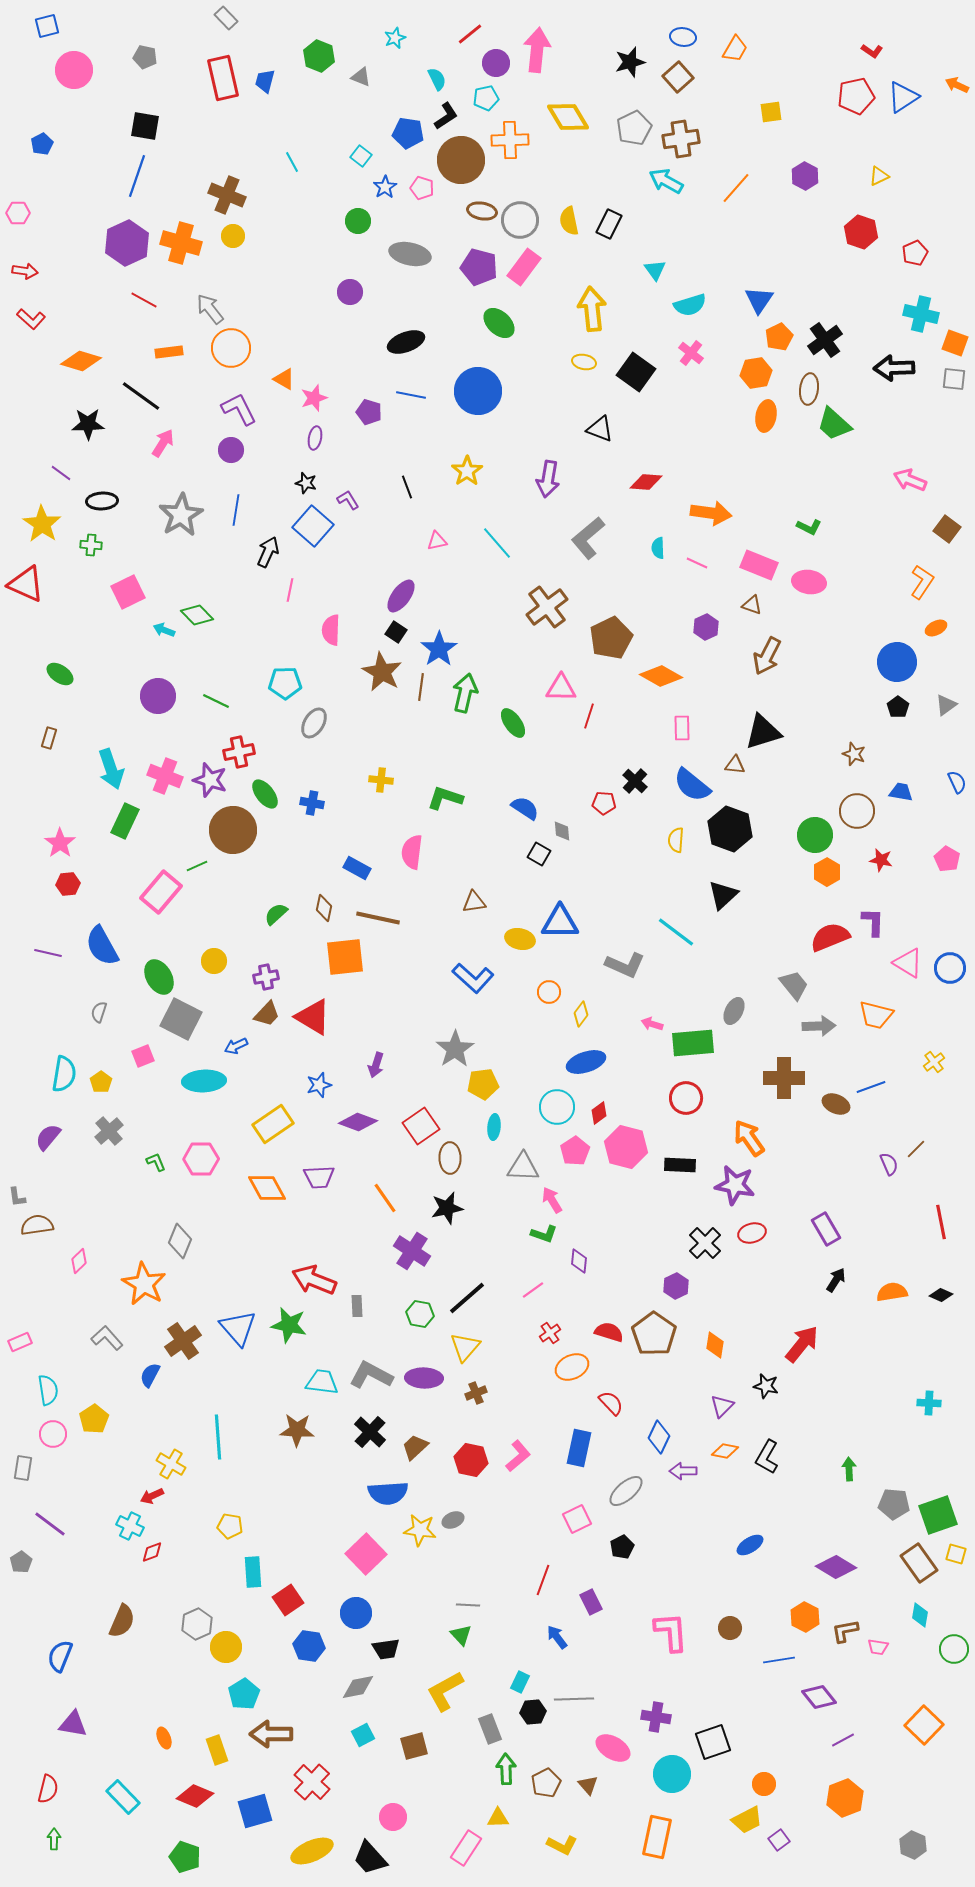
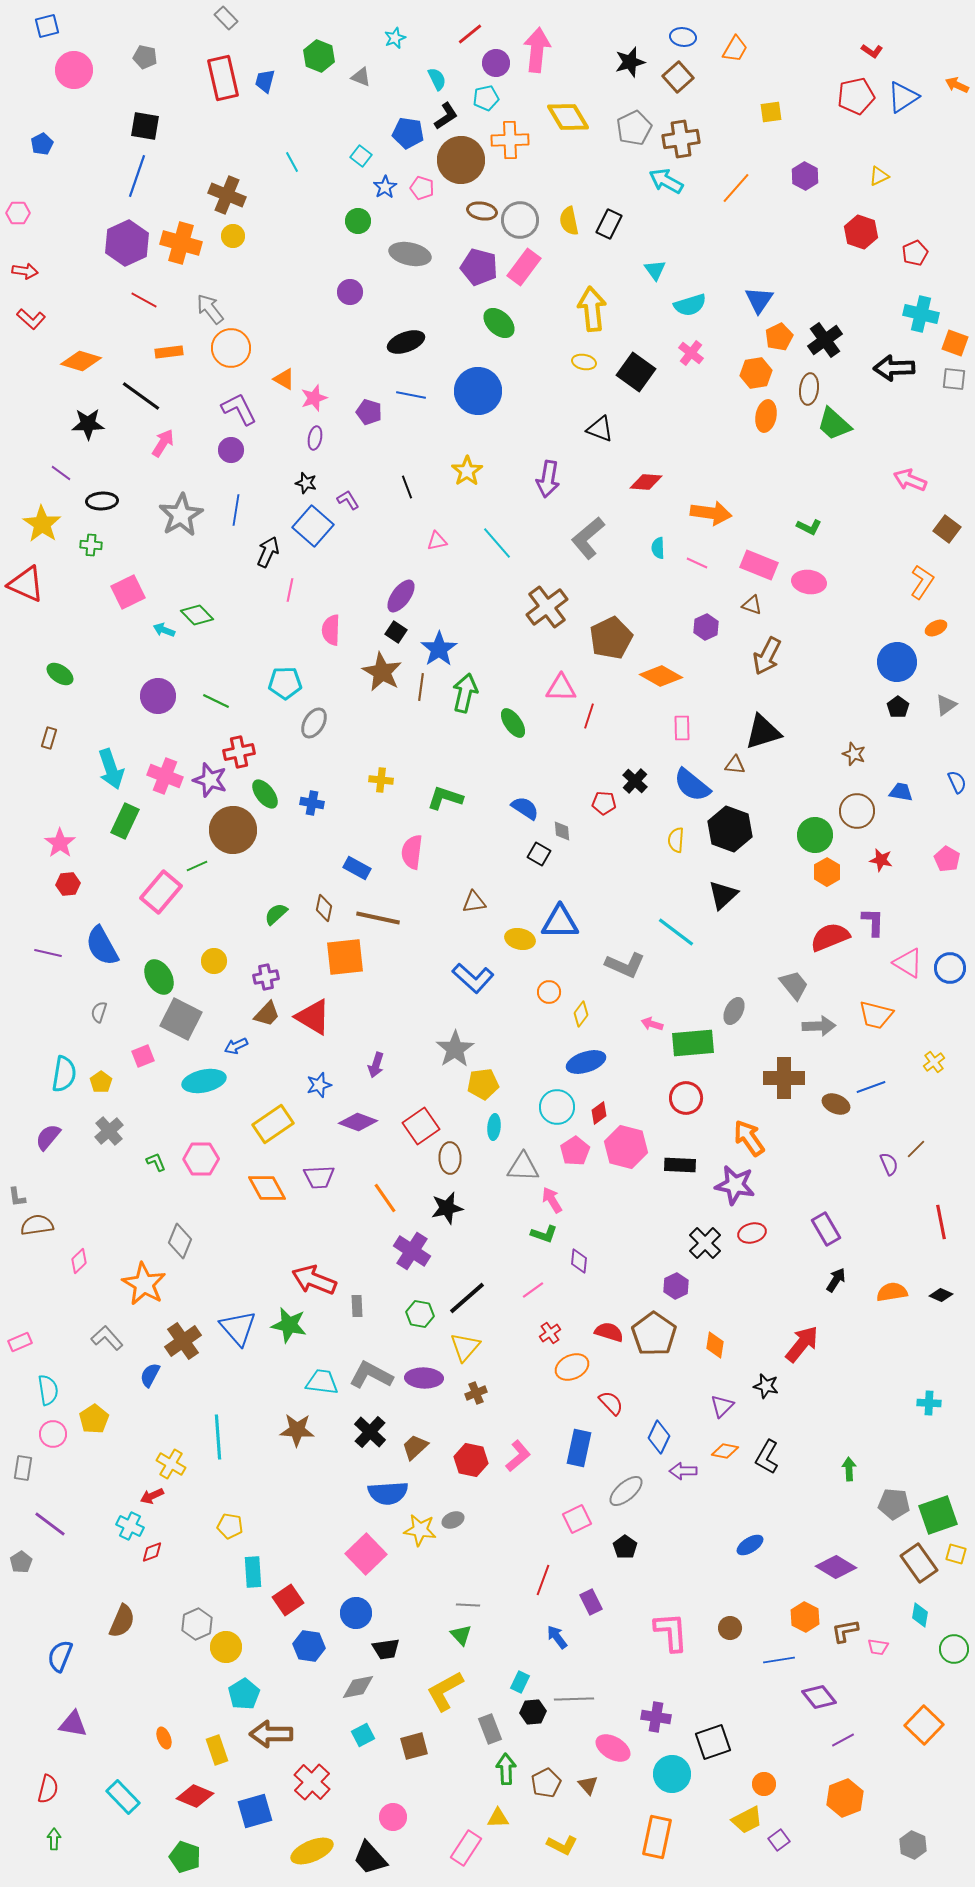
cyan ellipse at (204, 1081): rotated 9 degrees counterclockwise
black pentagon at (622, 1547): moved 3 px right; rotated 10 degrees counterclockwise
